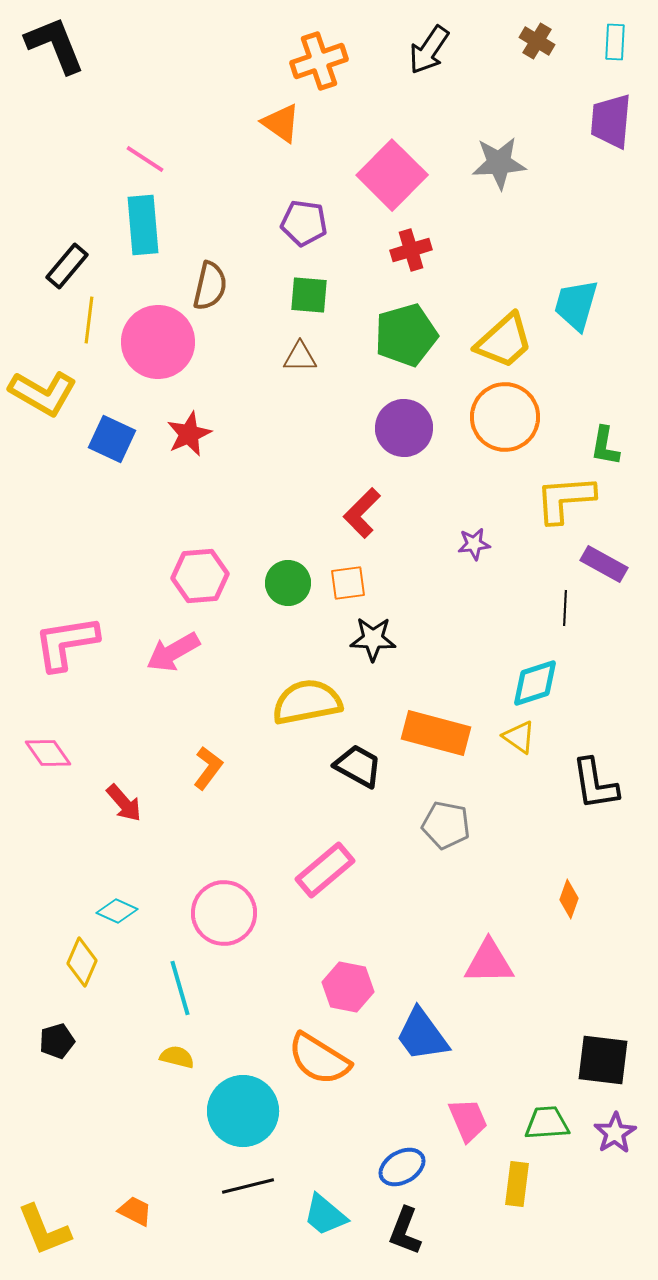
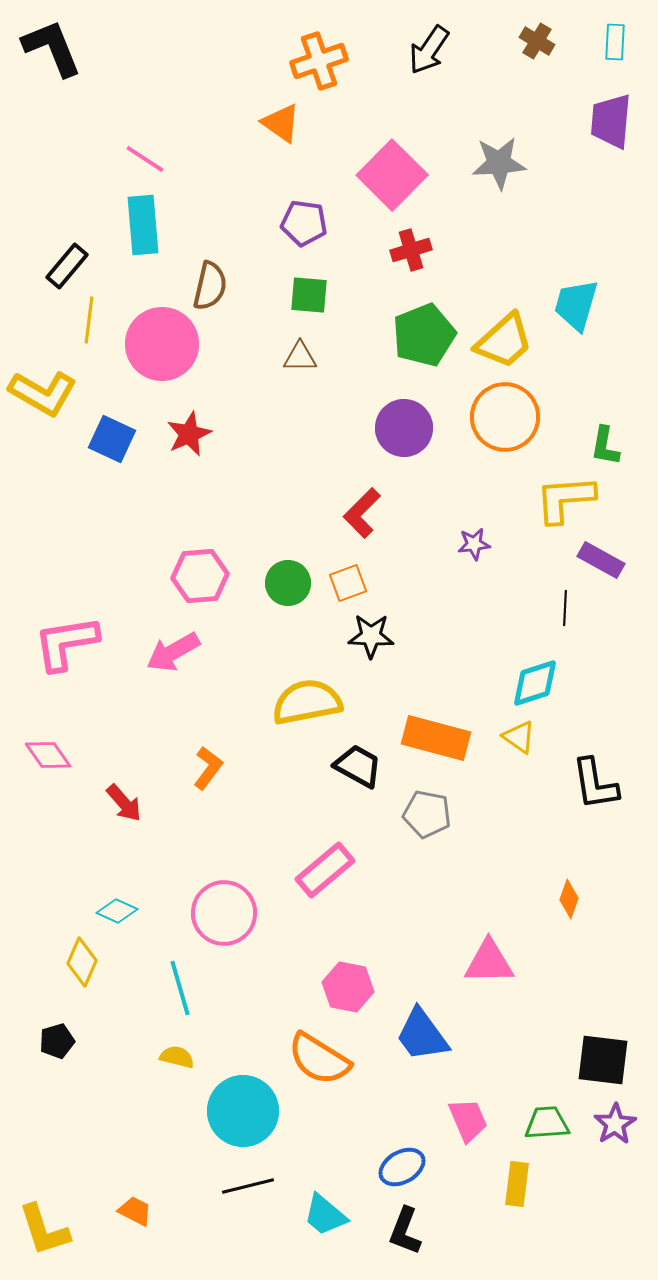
black L-shape at (55, 45): moved 3 px left, 3 px down
green pentagon at (406, 335): moved 18 px right; rotated 6 degrees counterclockwise
pink circle at (158, 342): moved 4 px right, 2 px down
purple rectangle at (604, 564): moved 3 px left, 4 px up
orange square at (348, 583): rotated 12 degrees counterclockwise
black star at (373, 639): moved 2 px left, 3 px up
orange rectangle at (436, 733): moved 5 px down
pink diamond at (48, 753): moved 2 px down
gray pentagon at (446, 825): moved 19 px left, 11 px up
purple star at (615, 1133): moved 9 px up
yellow L-shape at (44, 1230): rotated 4 degrees clockwise
